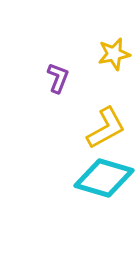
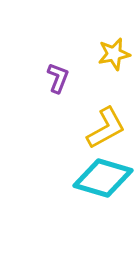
cyan diamond: moved 1 px left
